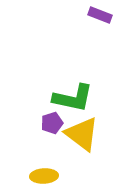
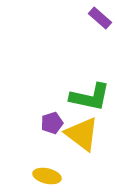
purple rectangle: moved 3 px down; rotated 20 degrees clockwise
green L-shape: moved 17 px right, 1 px up
yellow ellipse: moved 3 px right; rotated 16 degrees clockwise
